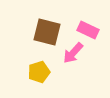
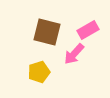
pink rectangle: rotated 55 degrees counterclockwise
pink arrow: moved 1 px right, 1 px down
